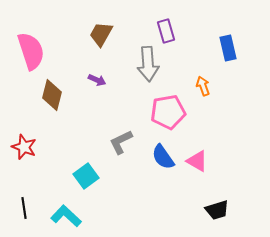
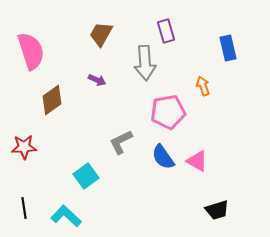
gray arrow: moved 3 px left, 1 px up
brown diamond: moved 5 px down; rotated 40 degrees clockwise
red star: rotated 25 degrees counterclockwise
